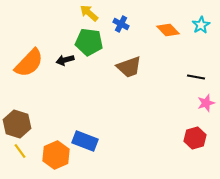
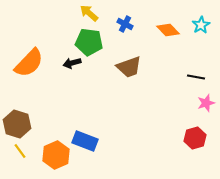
blue cross: moved 4 px right
black arrow: moved 7 px right, 3 px down
